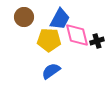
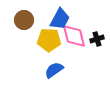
brown circle: moved 3 px down
pink diamond: moved 3 px left, 1 px down
black cross: moved 2 px up
blue semicircle: moved 3 px right, 1 px up
